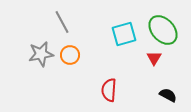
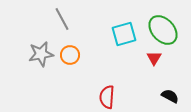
gray line: moved 3 px up
red semicircle: moved 2 px left, 7 px down
black semicircle: moved 2 px right, 1 px down
